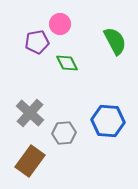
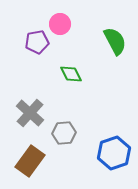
green diamond: moved 4 px right, 11 px down
blue hexagon: moved 6 px right, 32 px down; rotated 24 degrees counterclockwise
